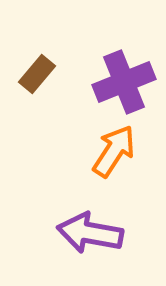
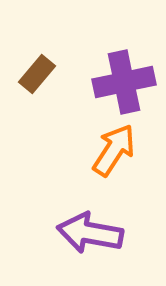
purple cross: rotated 10 degrees clockwise
orange arrow: moved 1 px up
